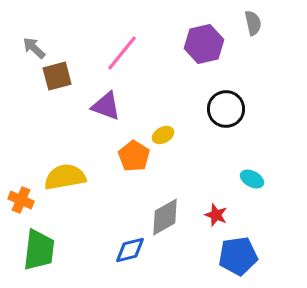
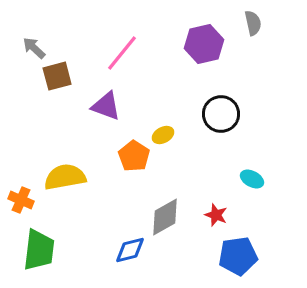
black circle: moved 5 px left, 5 px down
